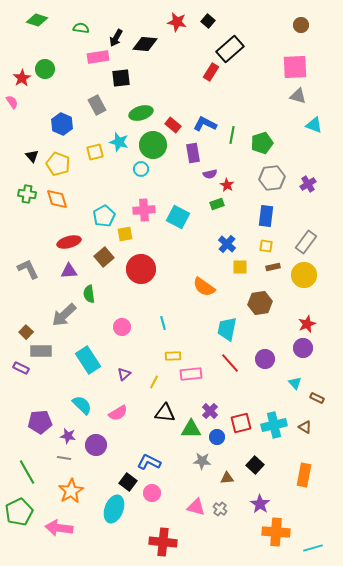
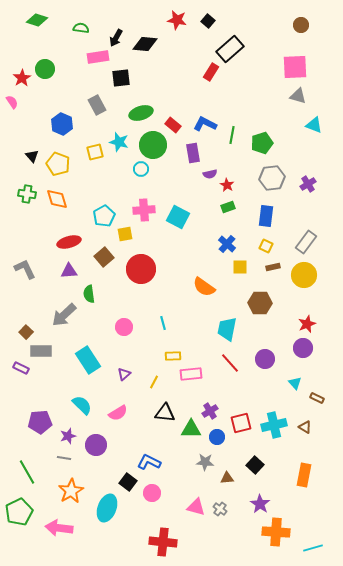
red star at (177, 22): moved 2 px up
green rectangle at (217, 204): moved 11 px right, 3 px down
yellow square at (266, 246): rotated 16 degrees clockwise
gray L-shape at (28, 269): moved 3 px left
brown hexagon at (260, 303): rotated 10 degrees clockwise
pink circle at (122, 327): moved 2 px right
purple cross at (210, 411): rotated 14 degrees clockwise
purple star at (68, 436): rotated 28 degrees counterclockwise
gray star at (202, 461): moved 3 px right, 1 px down
cyan ellipse at (114, 509): moved 7 px left, 1 px up
